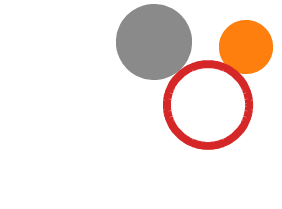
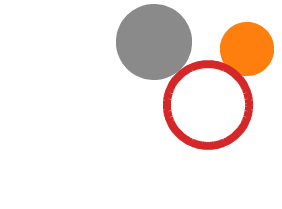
orange circle: moved 1 px right, 2 px down
